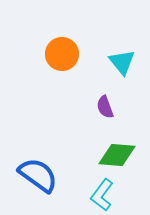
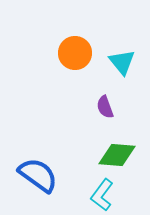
orange circle: moved 13 px right, 1 px up
